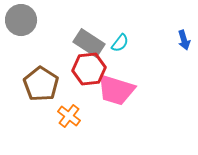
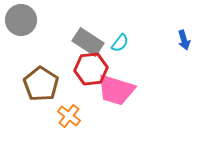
gray rectangle: moved 1 px left, 1 px up
red hexagon: moved 2 px right
